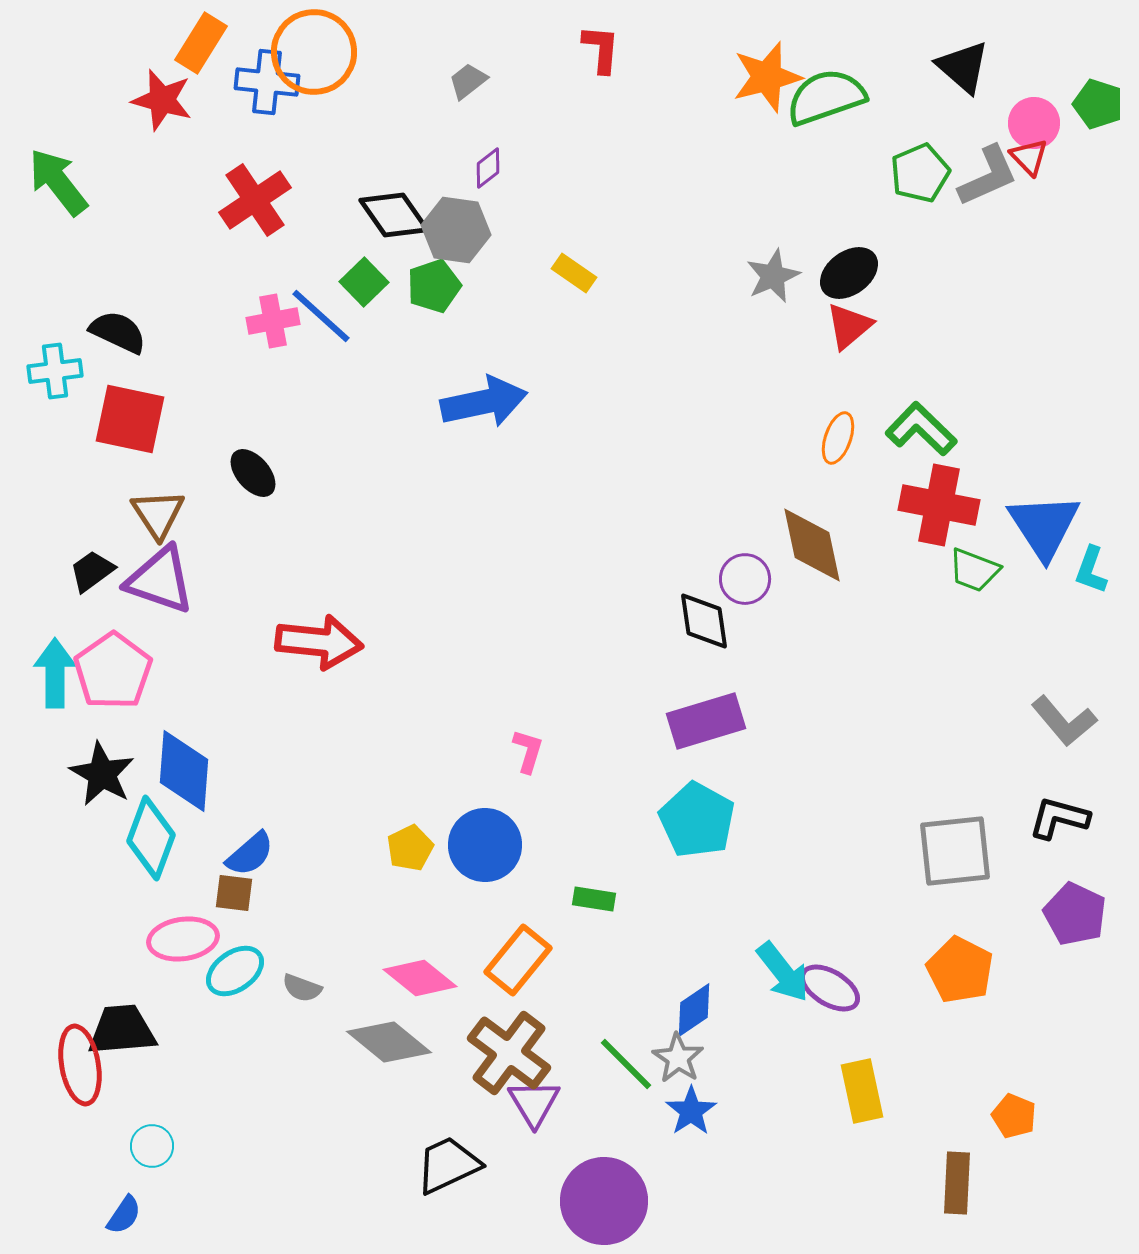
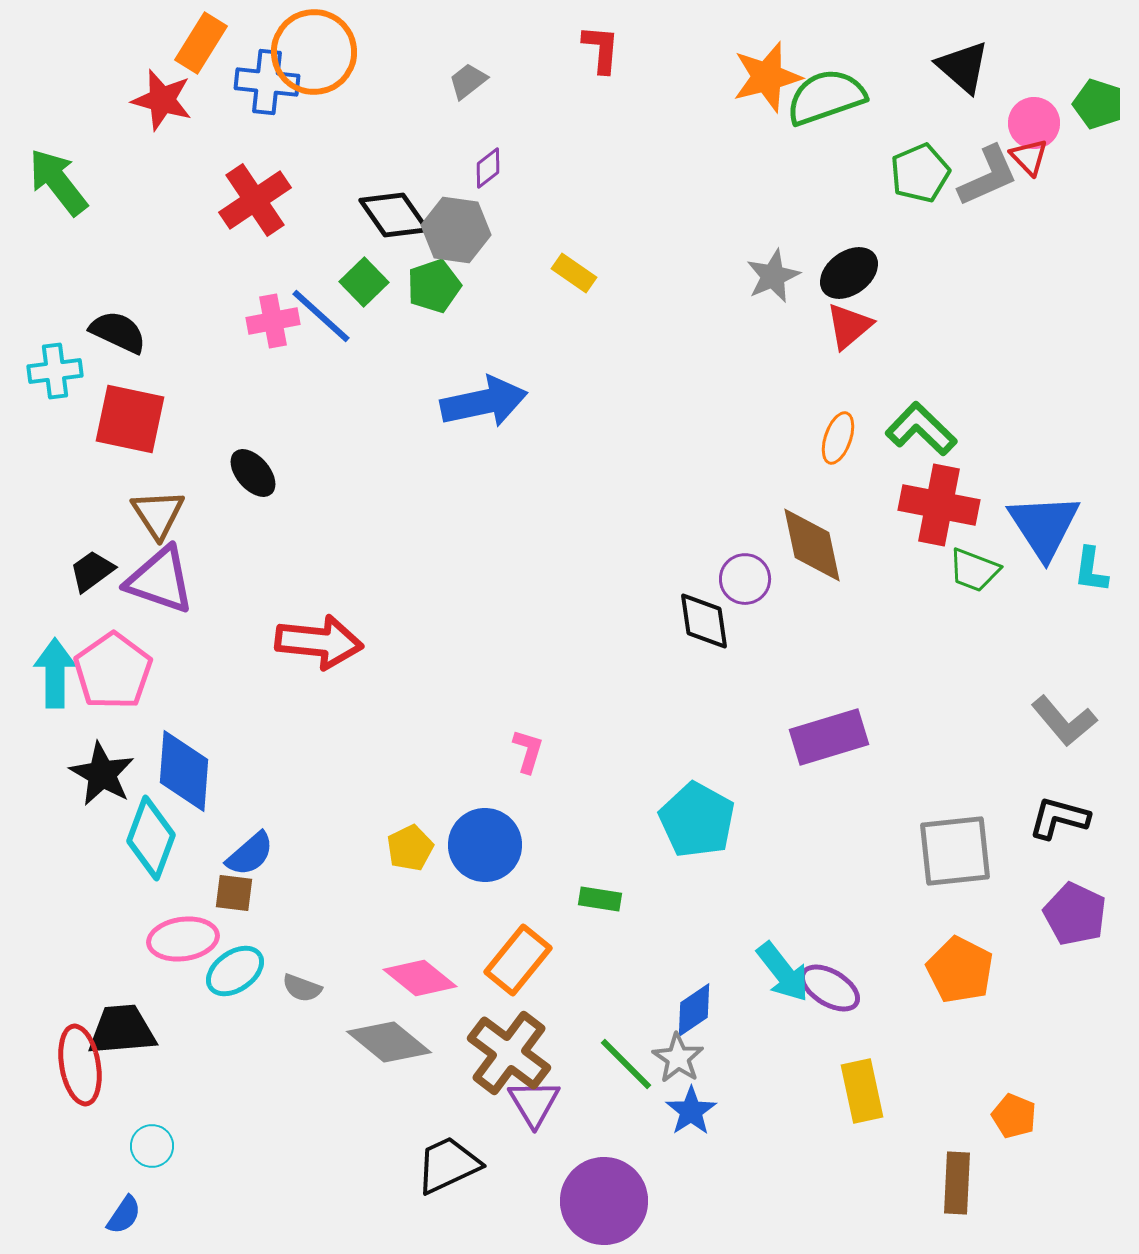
cyan L-shape at (1091, 570): rotated 12 degrees counterclockwise
purple rectangle at (706, 721): moved 123 px right, 16 px down
green rectangle at (594, 899): moved 6 px right
